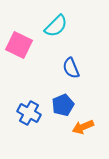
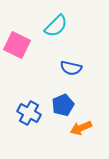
pink square: moved 2 px left
blue semicircle: rotated 55 degrees counterclockwise
orange arrow: moved 2 px left, 1 px down
